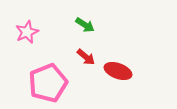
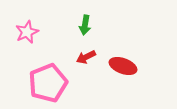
green arrow: rotated 66 degrees clockwise
red arrow: rotated 114 degrees clockwise
red ellipse: moved 5 px right, 5 px up
